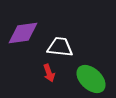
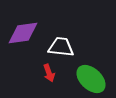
white trapezoid: moved 1 px right
